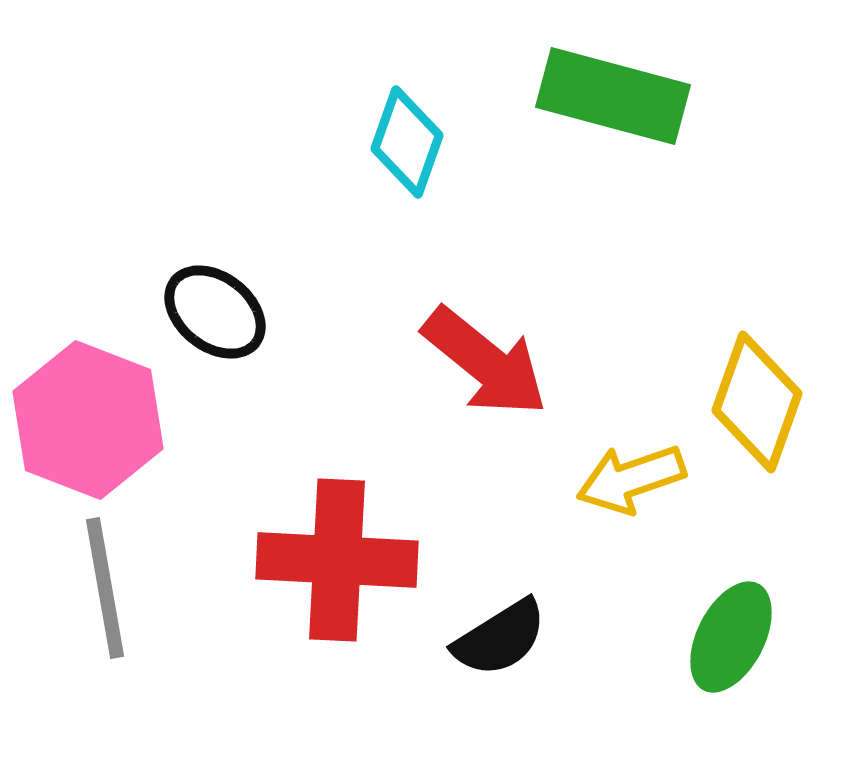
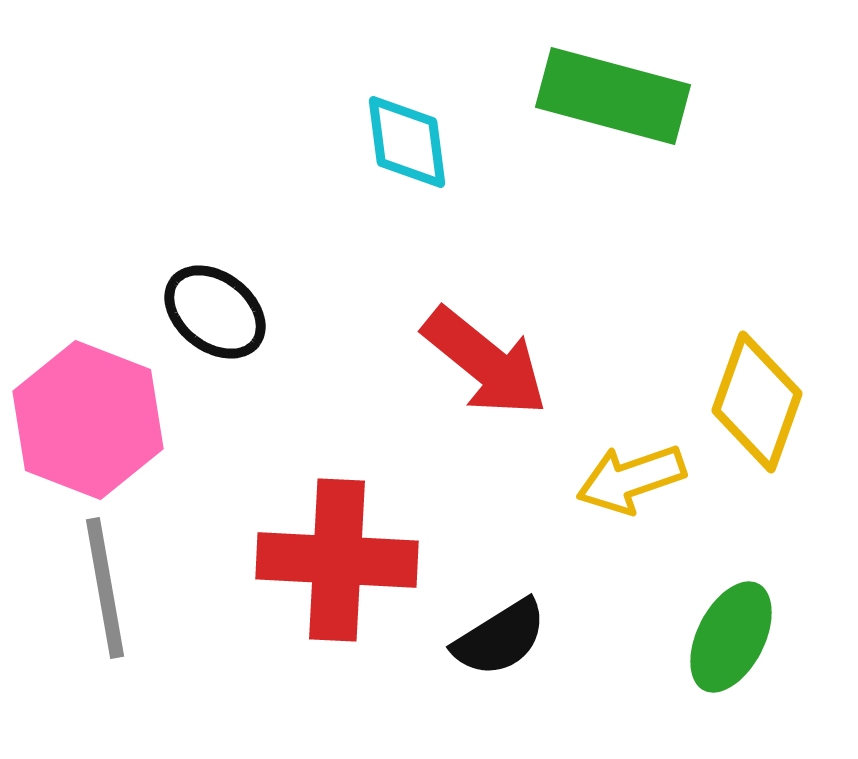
cyan diamond: rotated 27 degrees counterclockwise
